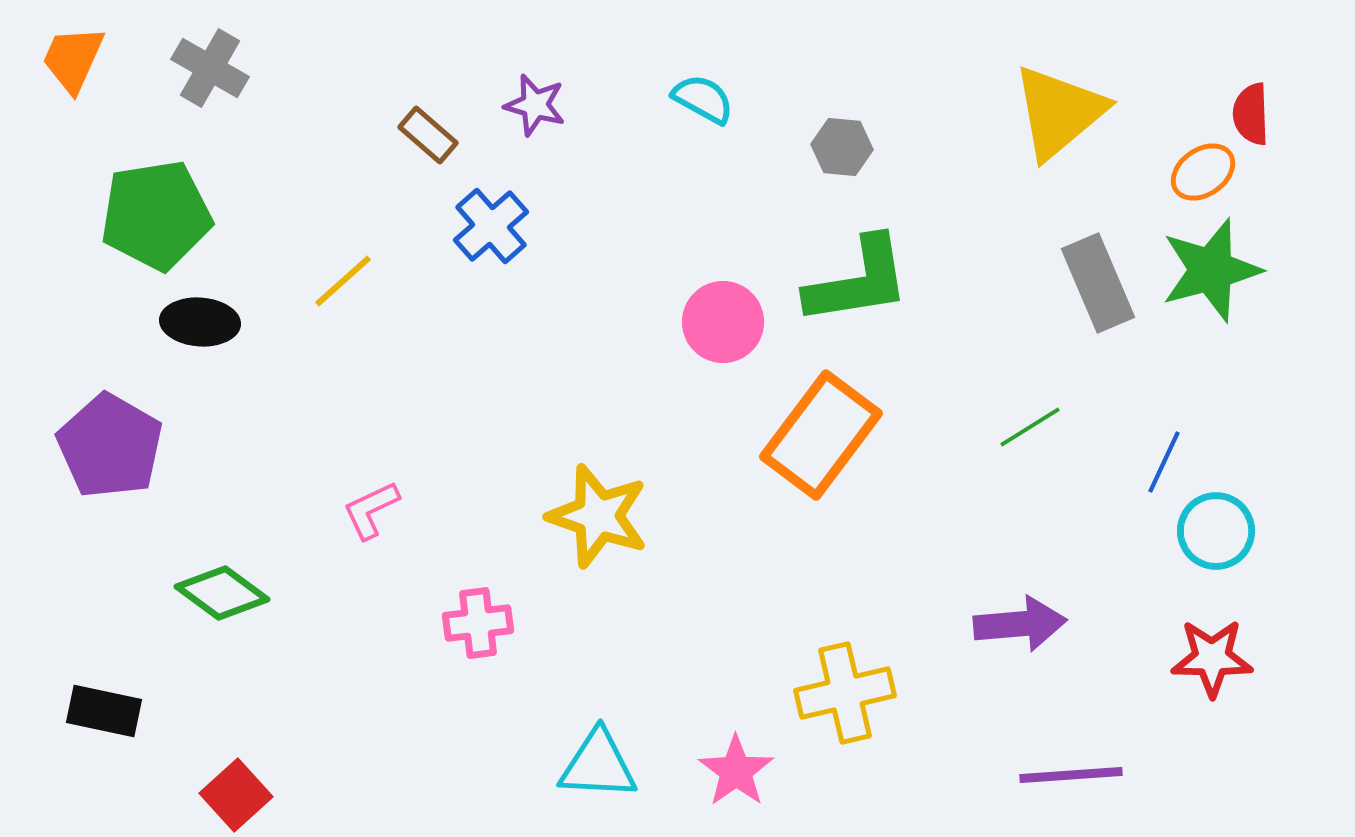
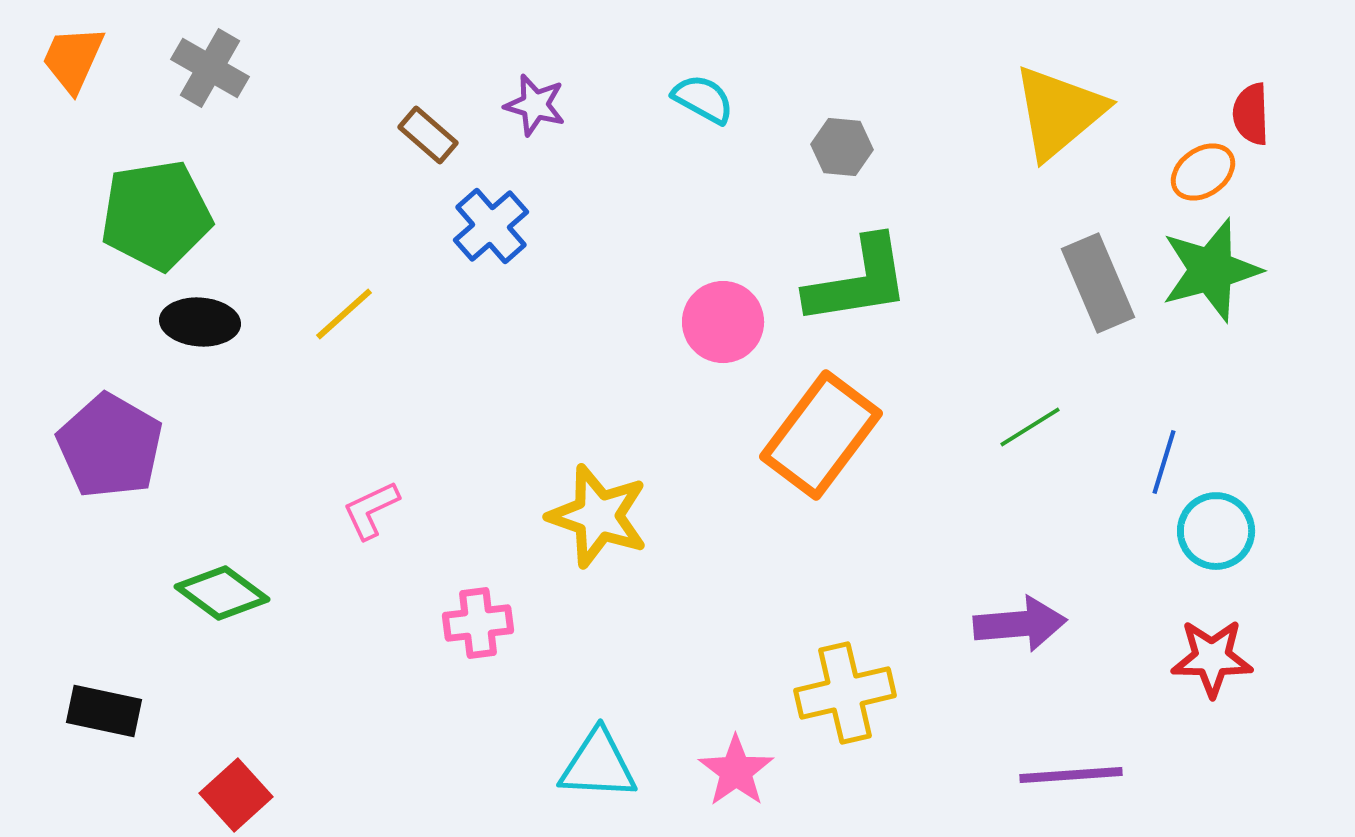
yellow line: moved 1 px right, 33 px down
blue line: rotated 8 degrees counterclockwise
